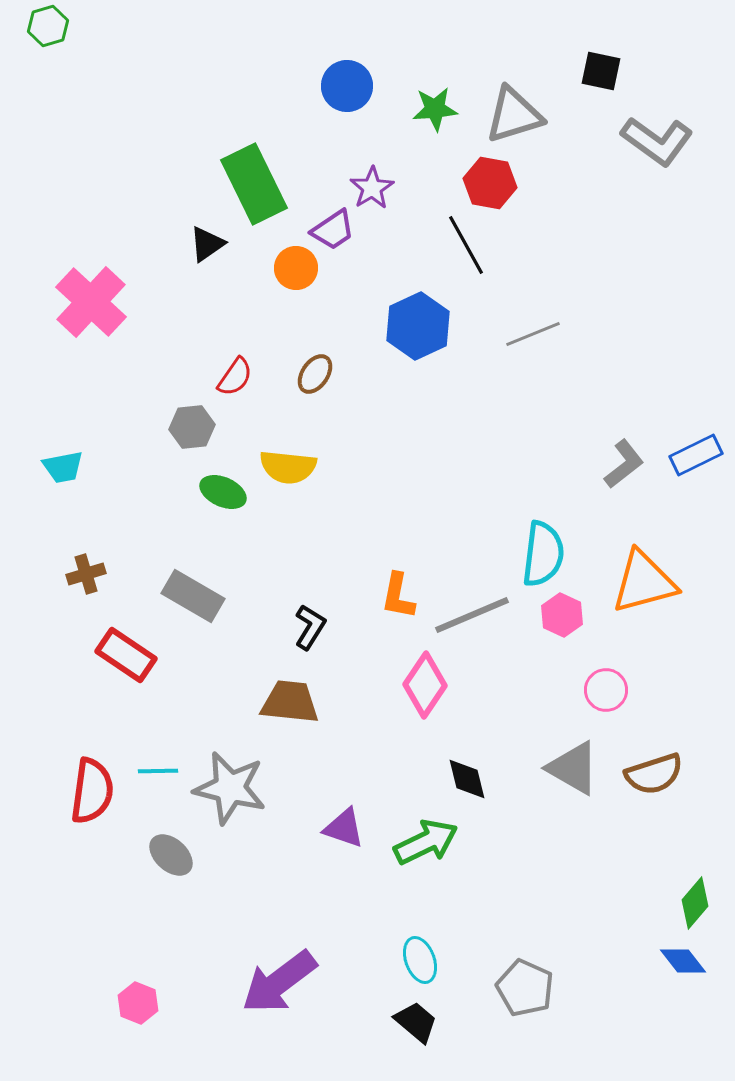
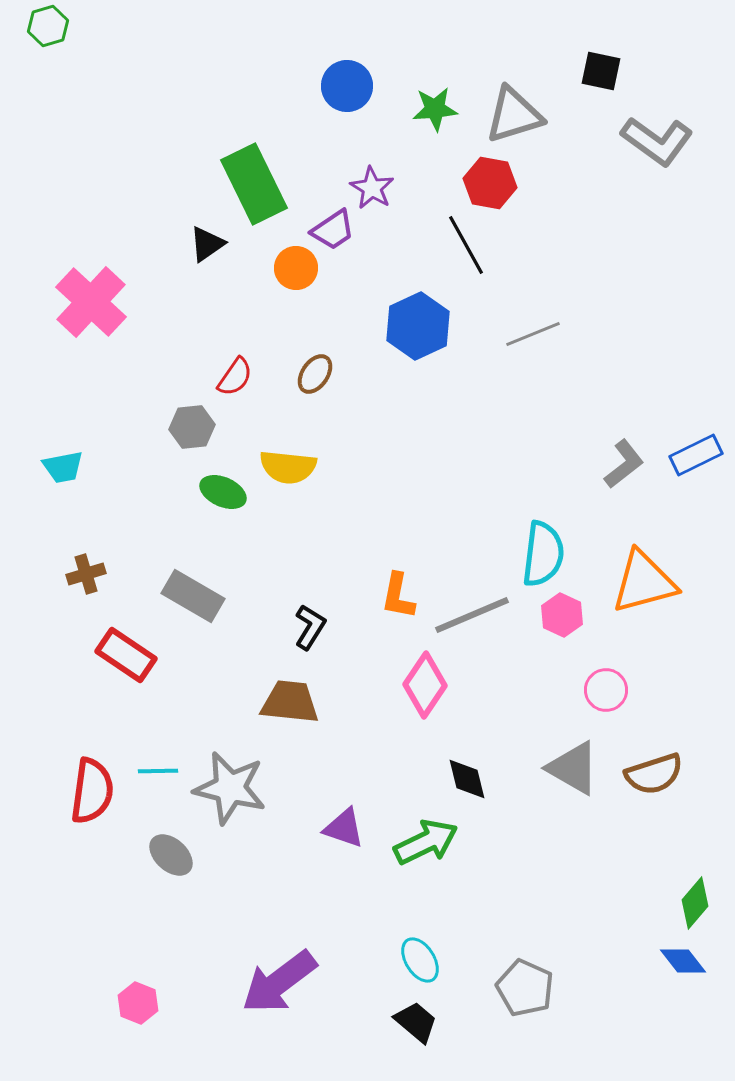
purple star at (372, 188): rotated 9 degrees counterclockwise
cyan ellipse at (420, 960): rotated 12 degrees counterclockwise
